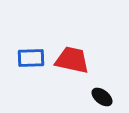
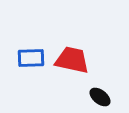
black ellipse: moved 2 px left
